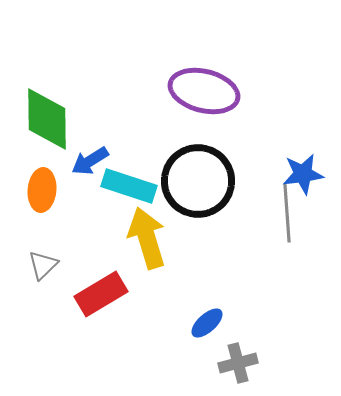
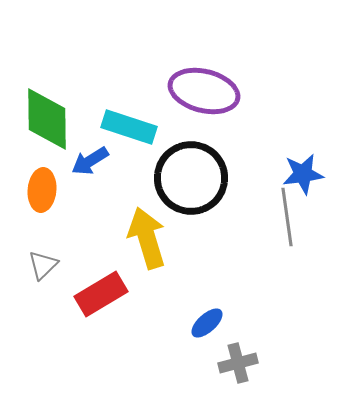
black circle: moved 7 px left, 3 px up
cyan rectangle: moved 59 px up
gray line: moved 4 px down; rotated 4 degrees counterclockwise
